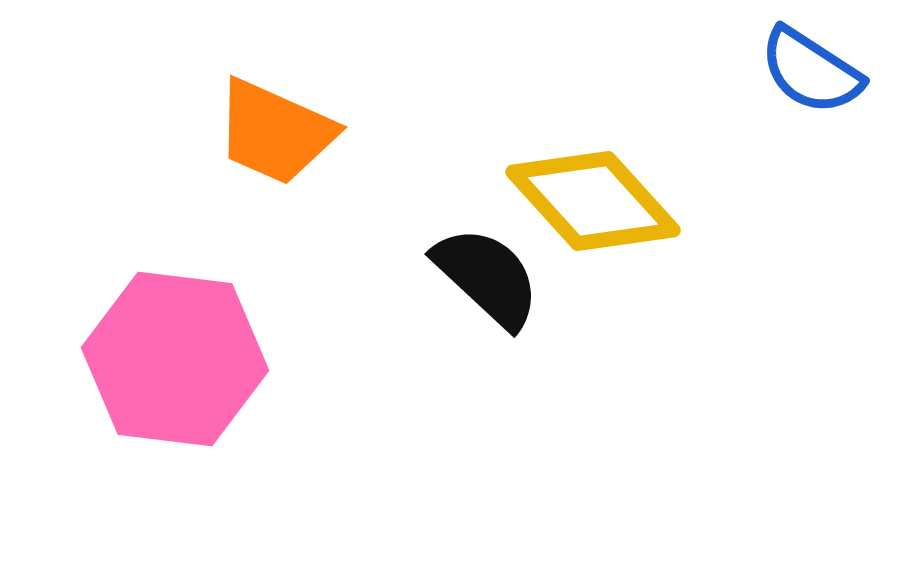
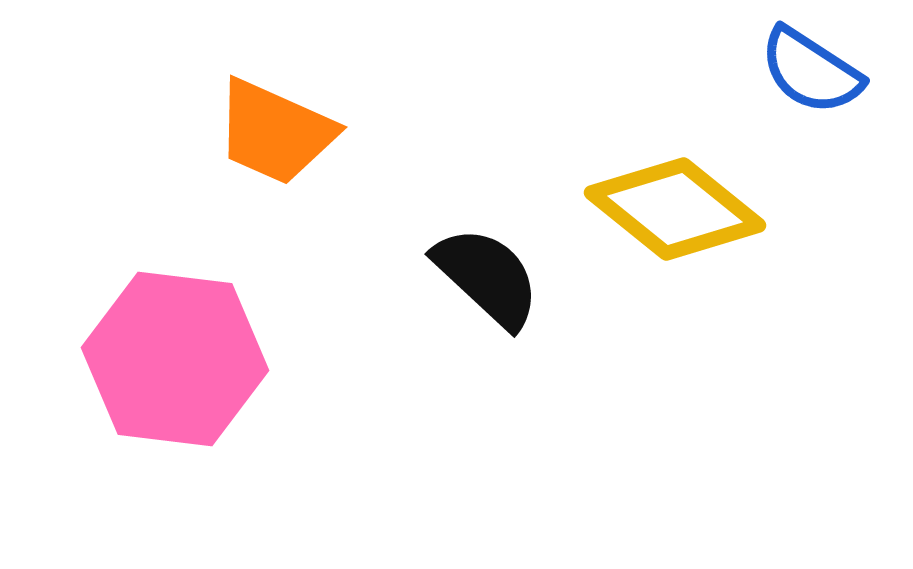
yellow diamond: moved 82 px right, 8 px down; rotated 9 degrees counterclockwise
